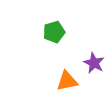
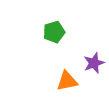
purple star: rotated 25 degrees clockwise
